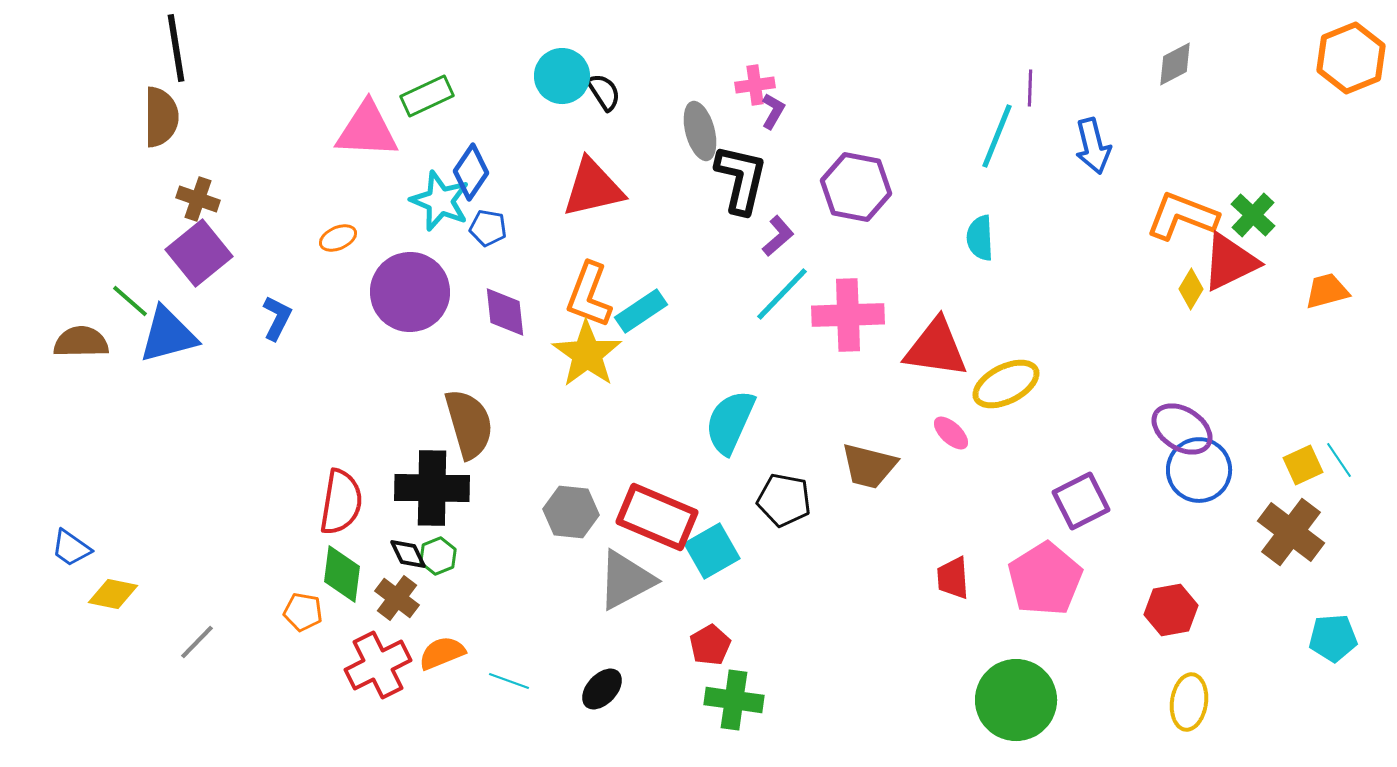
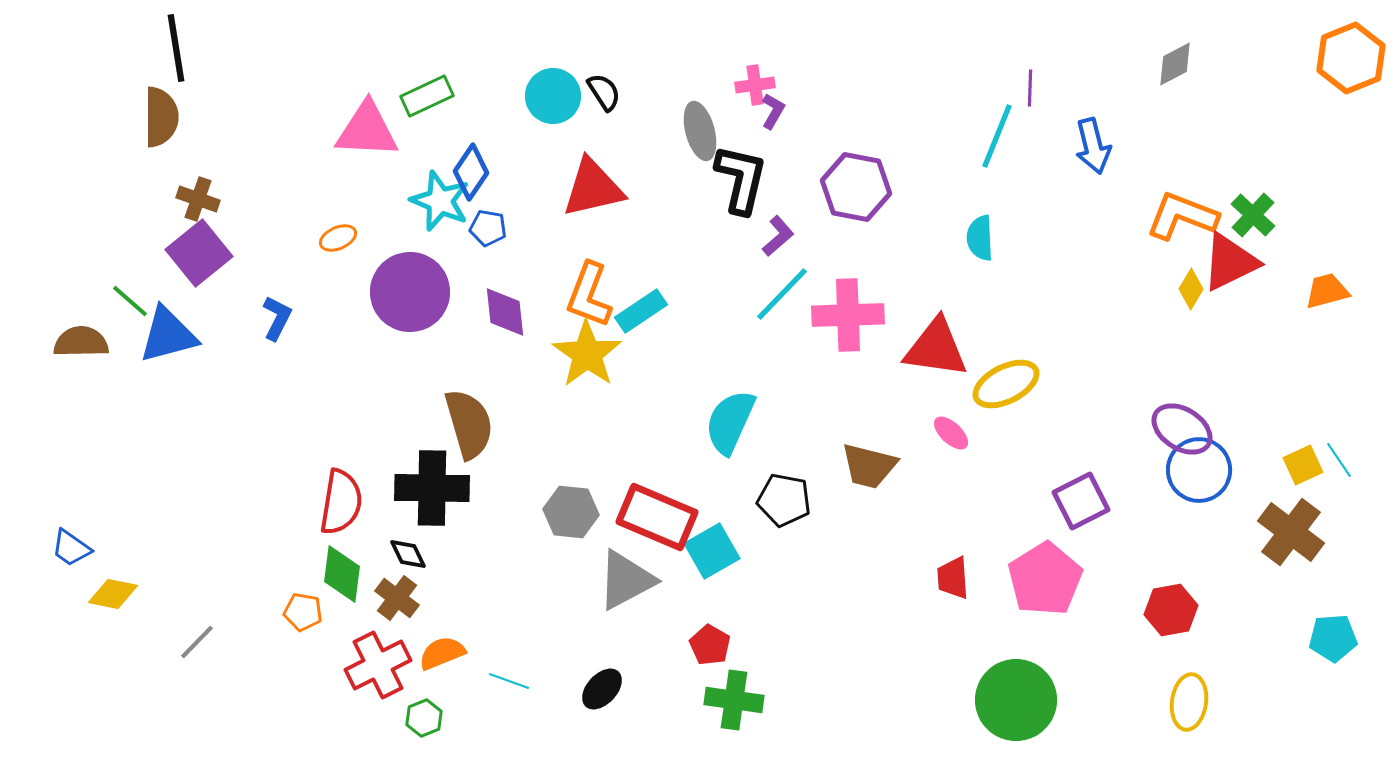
cyan circle at (562, 76): moved 9 px left, 20 px down
green hexagon at (438, 556): moved 14 px left, 162 px down
red pentagon at (710, 645): rotated 12 degrees counterclockwise
